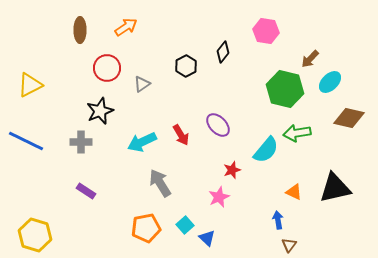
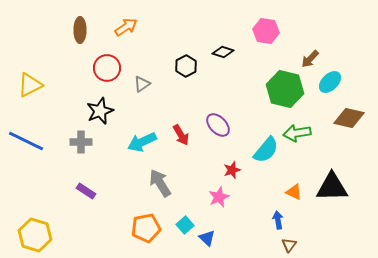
black diamond: rotated 70 degrees clockwise
black triangle: moved 3 px left, 1 px up; rotated 12 degrees clockwise
